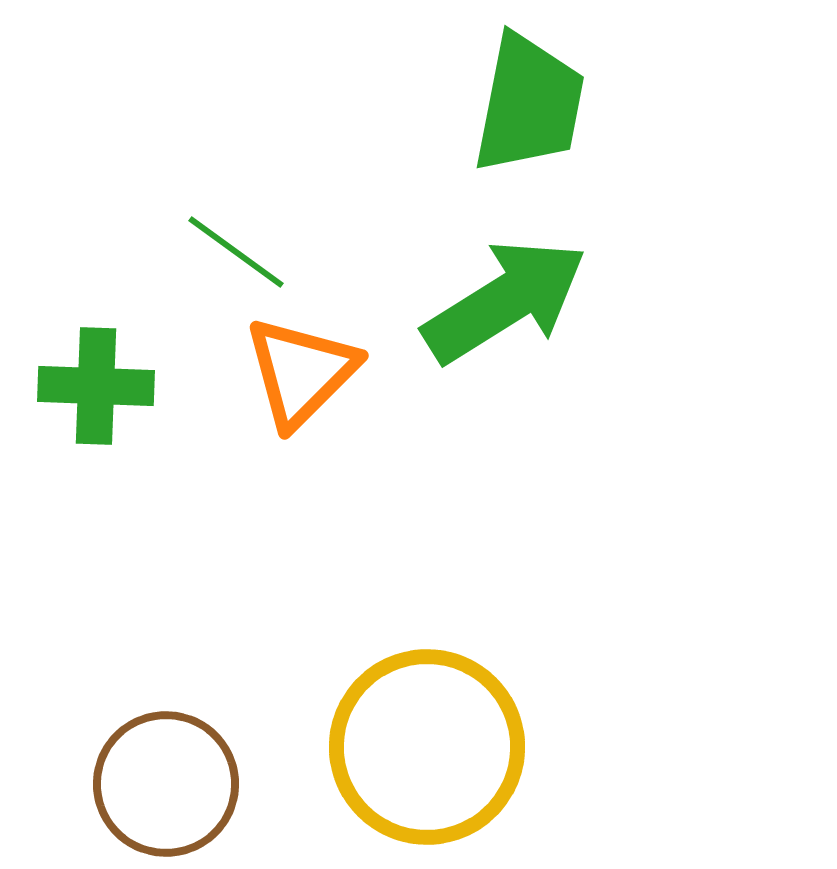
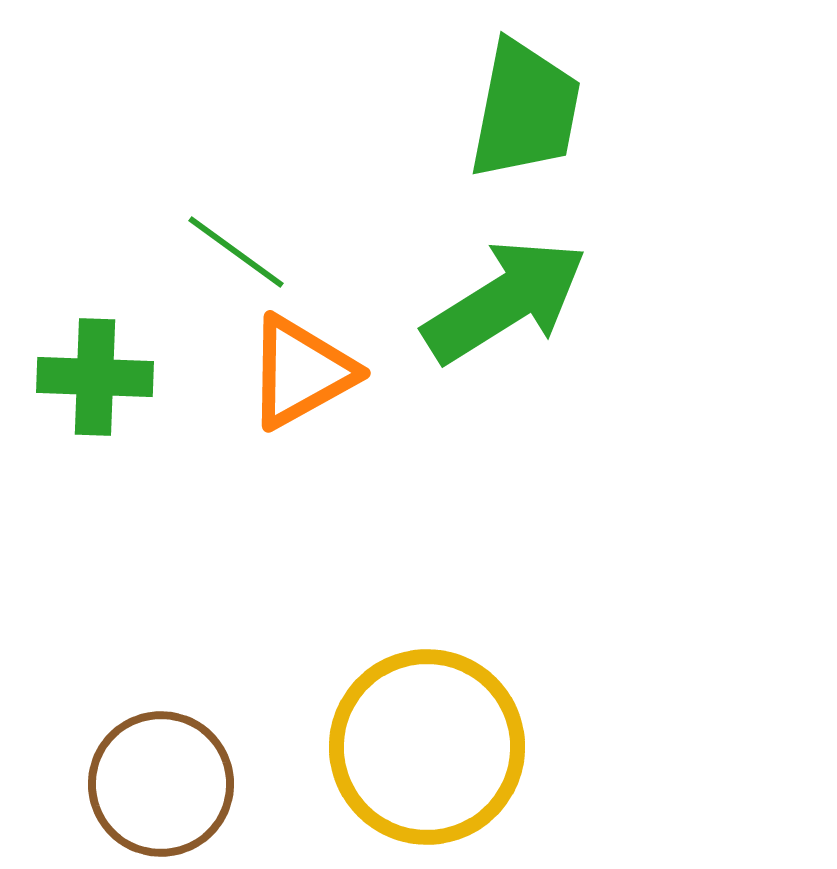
green trapezoid: moved 4 px left, 6 px down
orange triangle: rotated 16 degrees clockwise
green cross: moved 1 px left, 9 px up
brown circle: moved 5 px left
